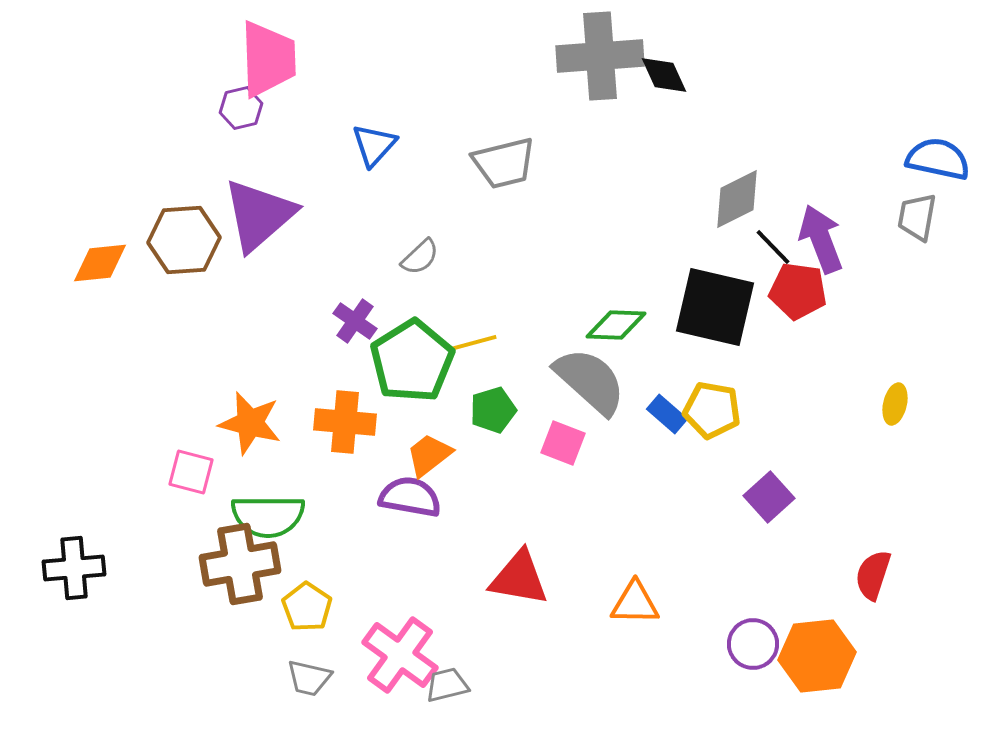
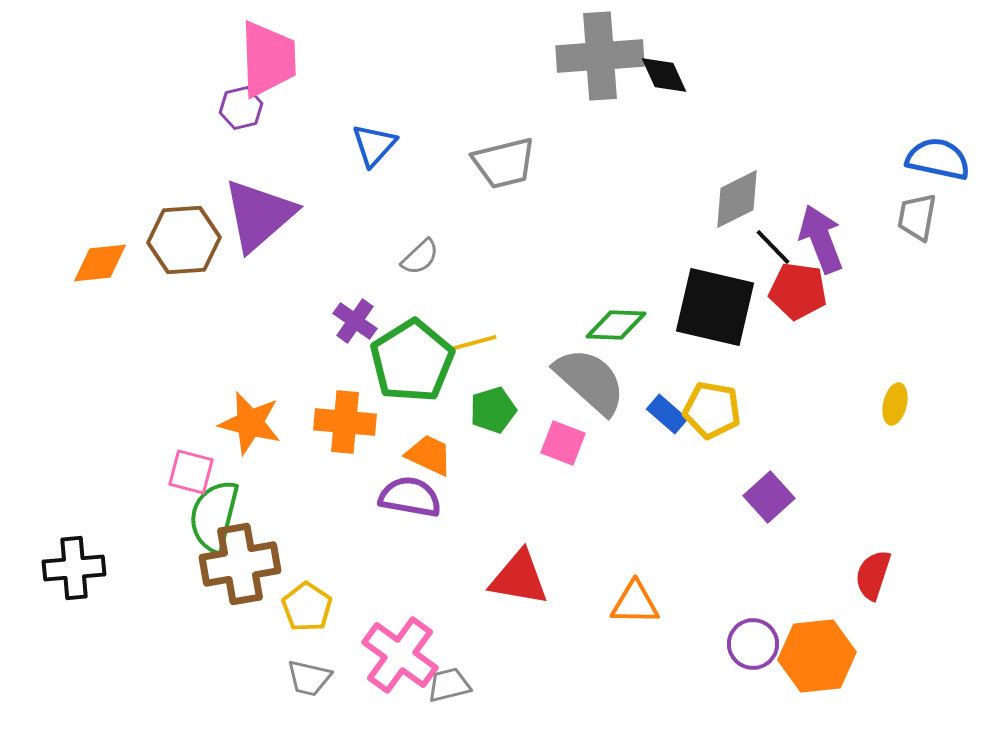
orange trapezoid at (429, 455): rotated 63 degrees clockwise
green semicircle at (268, 516): moved 54 px left; rotated 104 degrees clockwise
gray trapezoid at (447, 685): moved 2 px right
